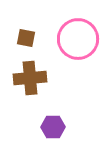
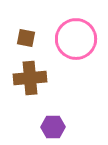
pink circle: moved 2 px left
